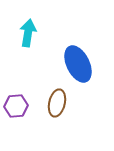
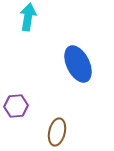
cyan arrow: moved 16 px up
brown ellipse: moved 29 px down
